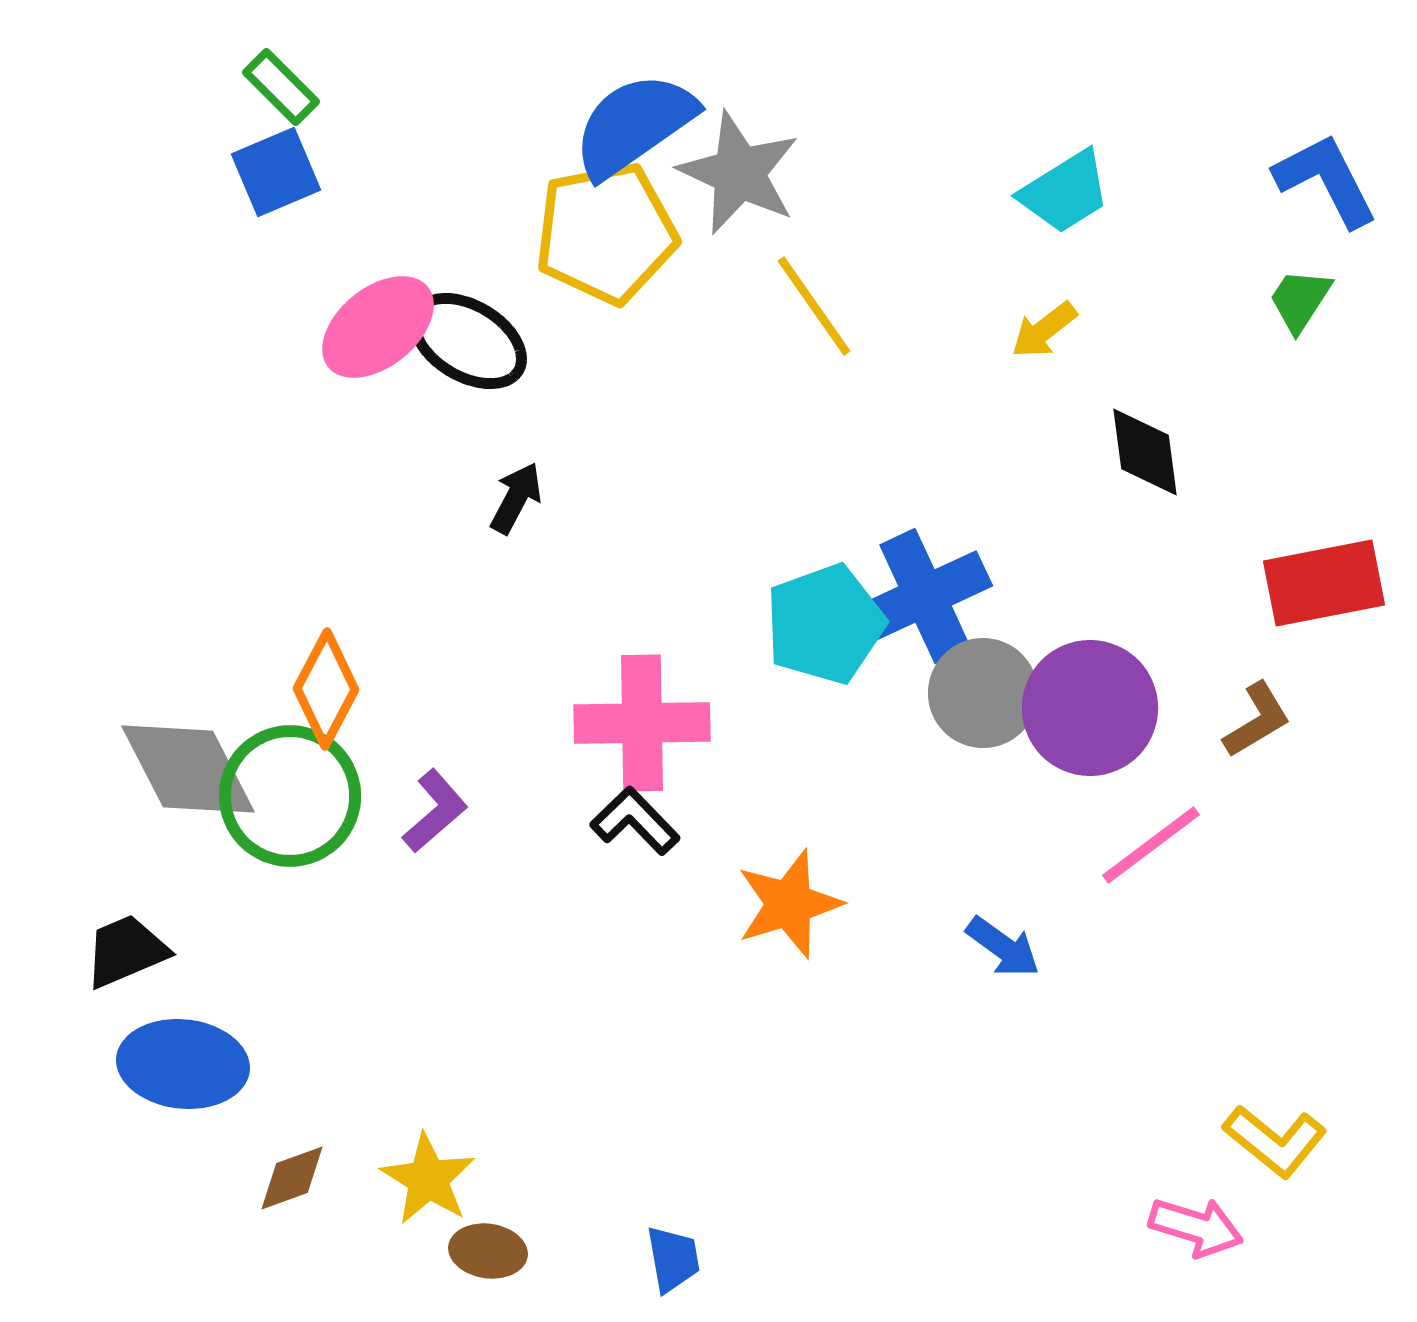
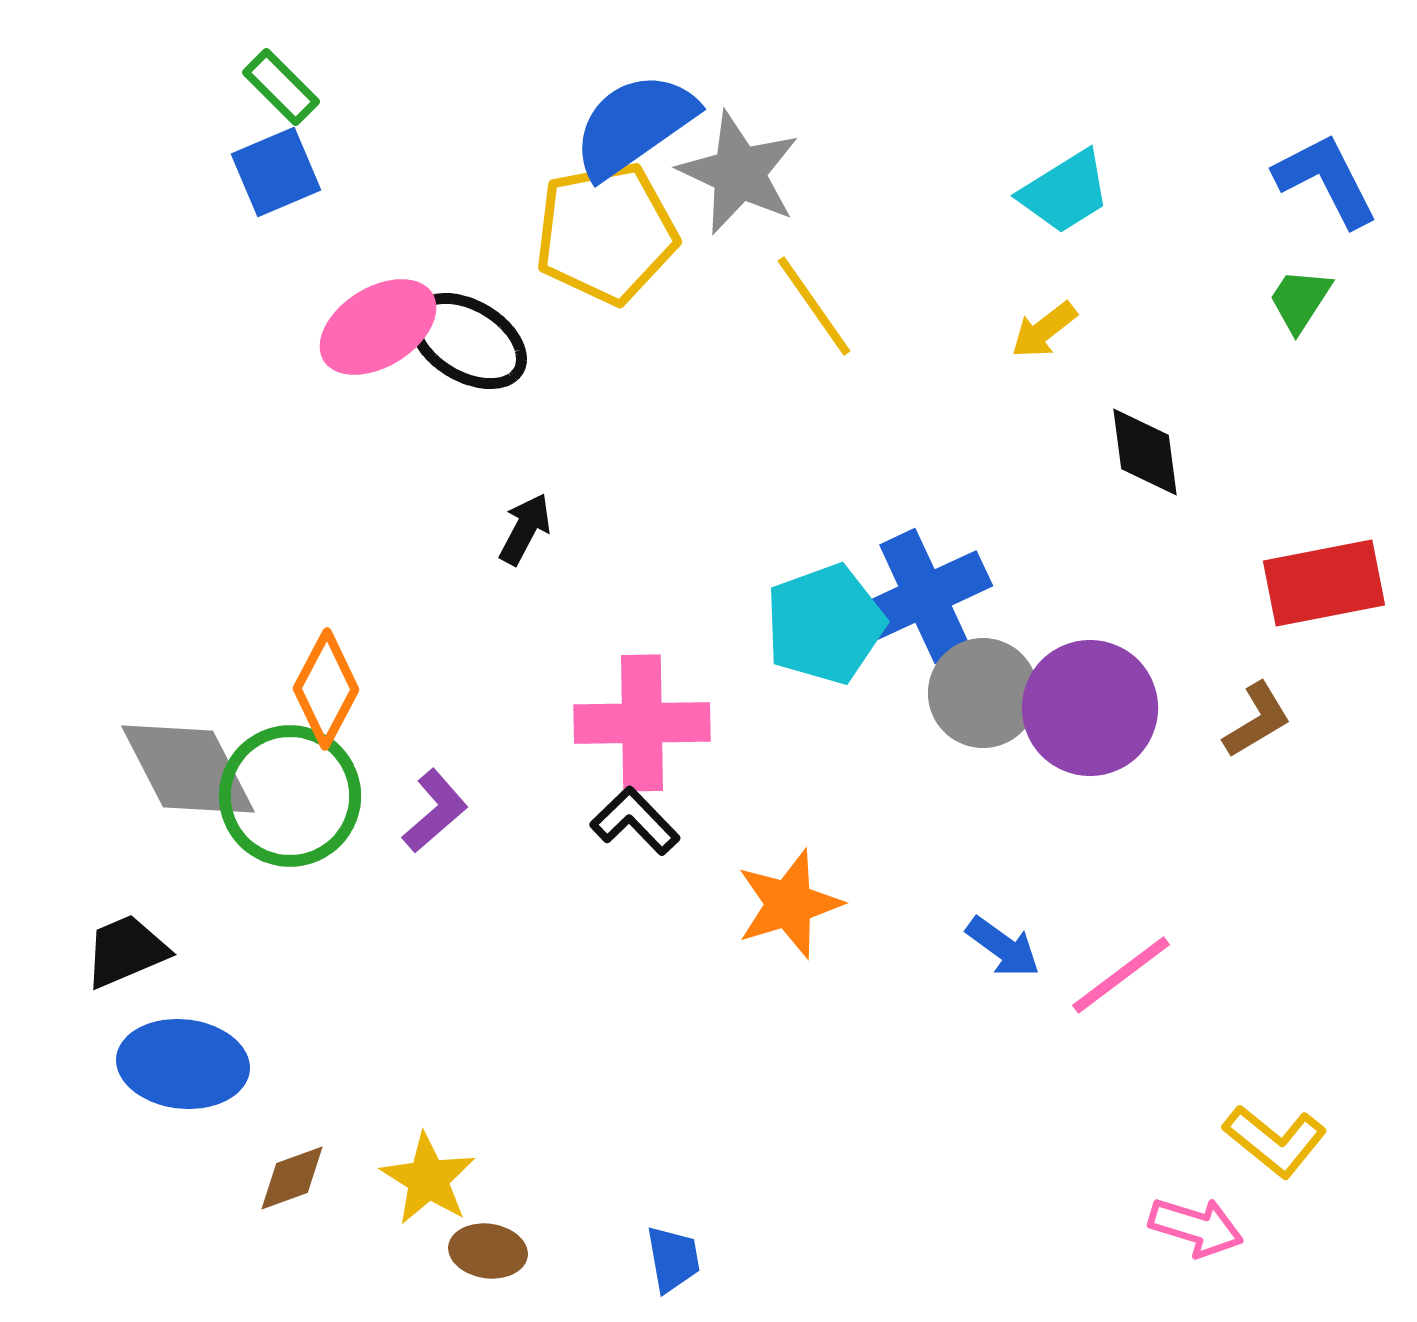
pink ellipse: rotated 7 degrees clockwise
black arrow: moved 9 px right, 31 px down
pink line: moved 30 px left, 130 px down
